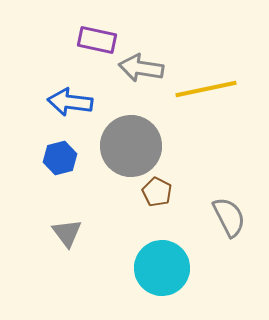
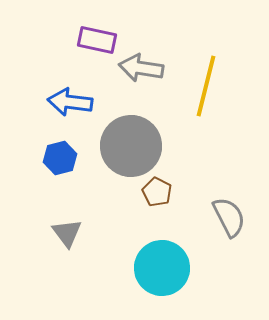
yellow line: moved 3 px up; rotated 64 degrees counterclockwise
